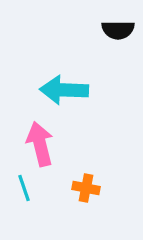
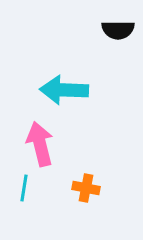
cyan line: rotated 28 degrees clockwise
